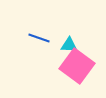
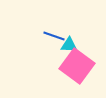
blue line: moved 15 px right, 2 px up
